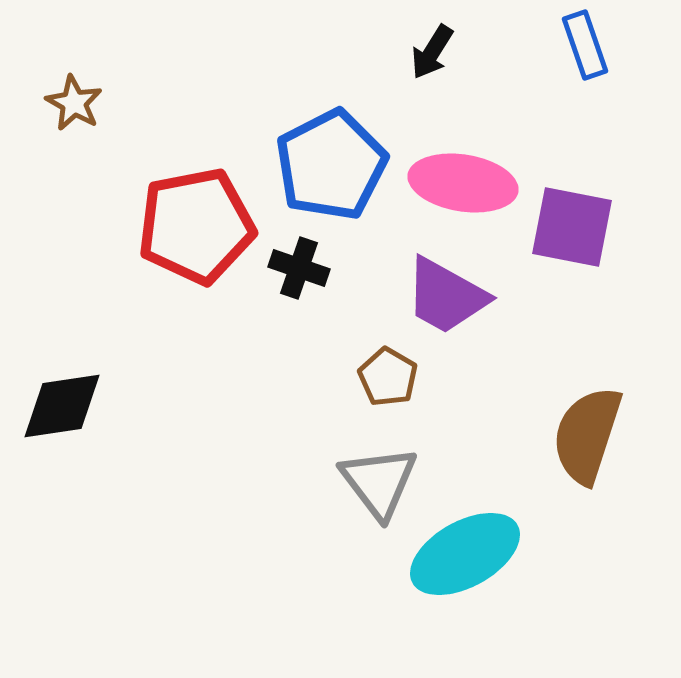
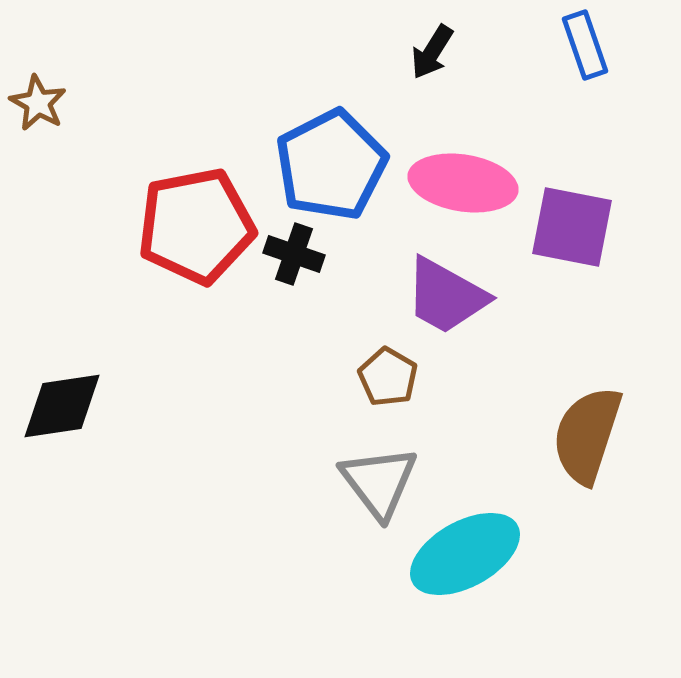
brown star: moved 36 px left
black cross: moved 5 px left, 14 px up
